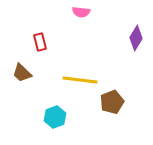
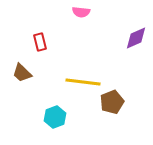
purple diamond: rotated 35 degrees clockwise
yellow line: moved 3 px right, 2 px down
